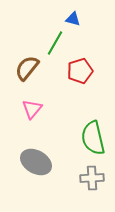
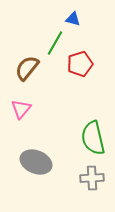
red pentagon: moved 7 px up
pink triangle: moved 11 px left
gray ellipse: rotated 8 degrees counterclockwise
